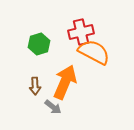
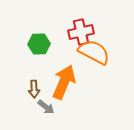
green hexagon: rotated 15 degrees clockwise
orange arrow: moved 1 px left
brown arrow: moved 1 px left, 3 px down
gray arrow: moved 7 px left
